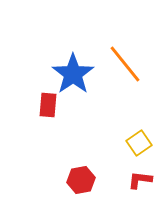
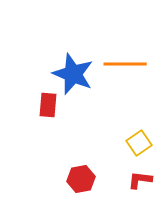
orange line: rotated 51 degrees counterclockwise
blue star: rotated 15 degrees counterclockwise
red hexagon: moved 1 px up
